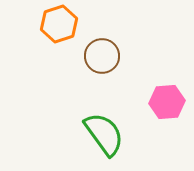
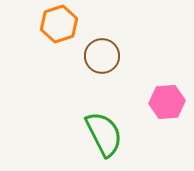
green semicircle: rotated 9 degrees clockwise
